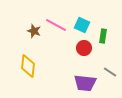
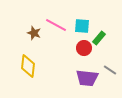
cyan square: moved 1 px down; rotated 21 degrees counterclockwise
brown star: moved 2 px down
green rectangle: moved 4 px left, 2 px down; rotated 32 degrees clockwise
gray line: moved 2 px up
purple trapezoid: moved 2 px right, 5 px up
